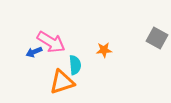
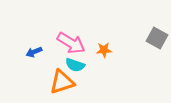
pink arrow: moved 20 px right, 1 px down
cyan semicircle: rotated 114 degrees clockwise
